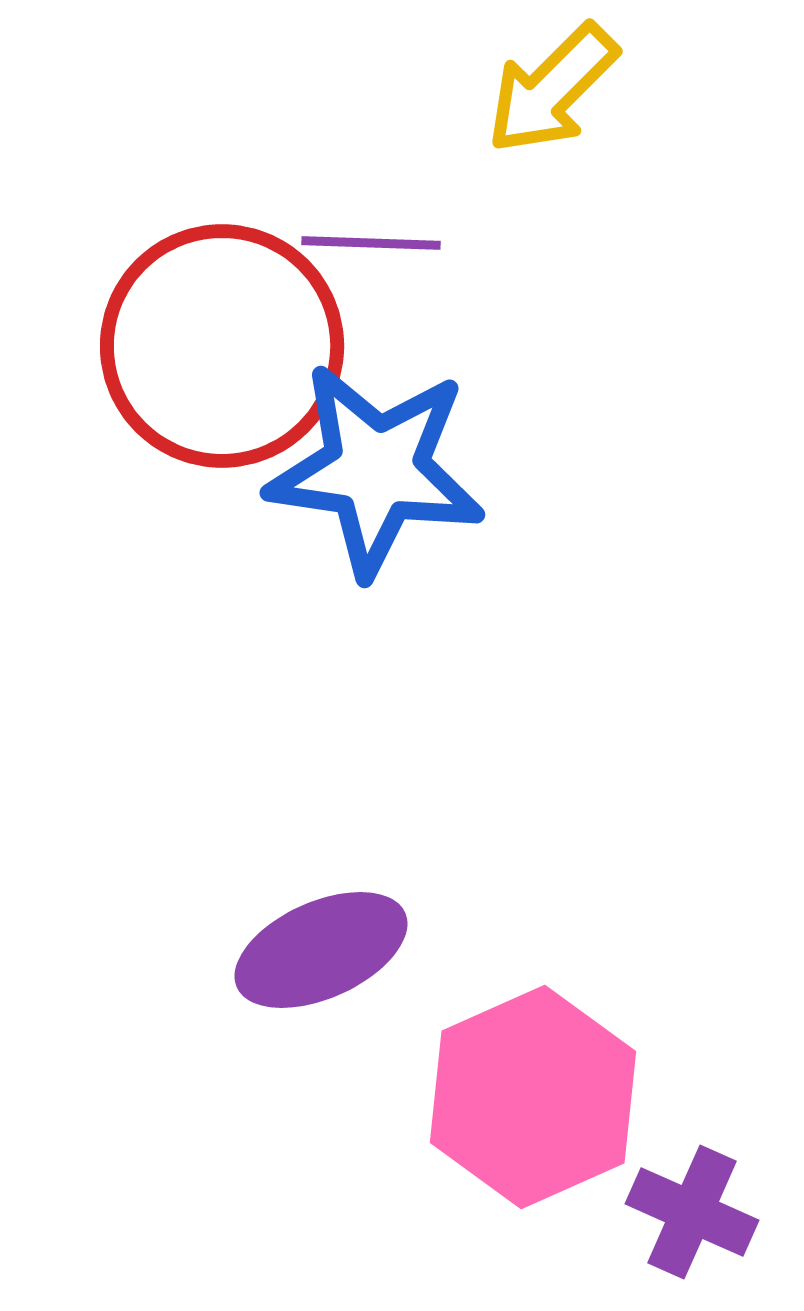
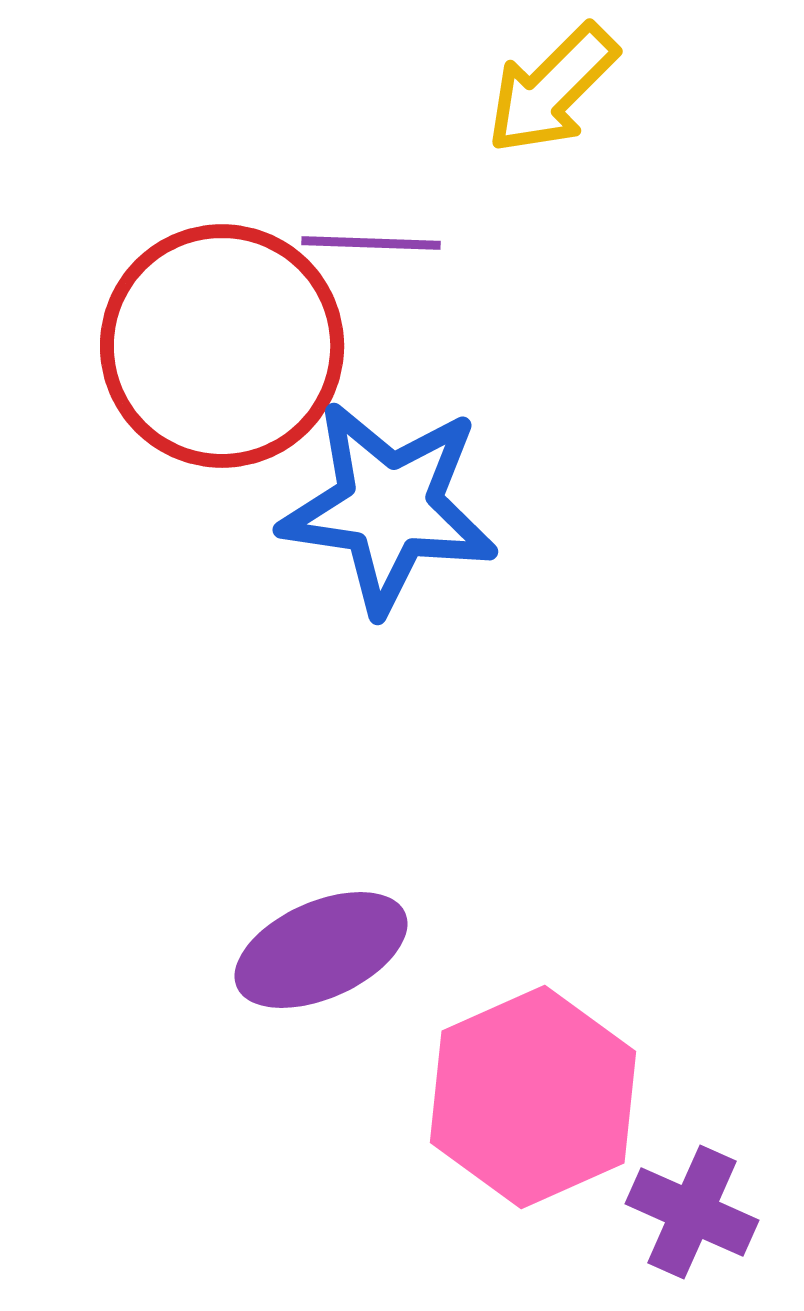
blue star: moved 13 px right, 37 px down
